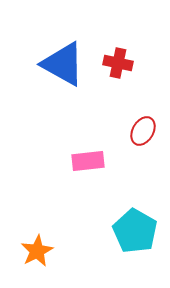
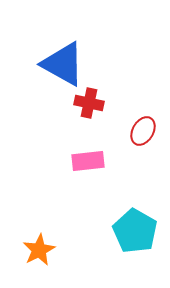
red cross: moved 29 px left, 40 px down
orange star: moved 2 px right, 1 px up
